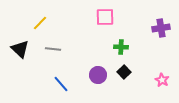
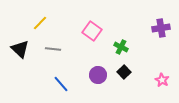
pink square: moved 13 px left, 14 px down; rotated 36 degrees clockwise
green cross: rotated 24 degrees clockwise
